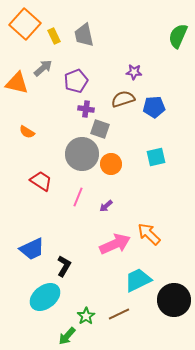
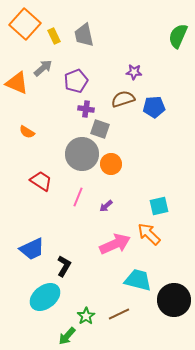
orange triangle: rotated 10 degrees clockwise
cyan square: moved 3 px right, 49 px down
cyan trapezoid: rotated 40 degrees clockwise
